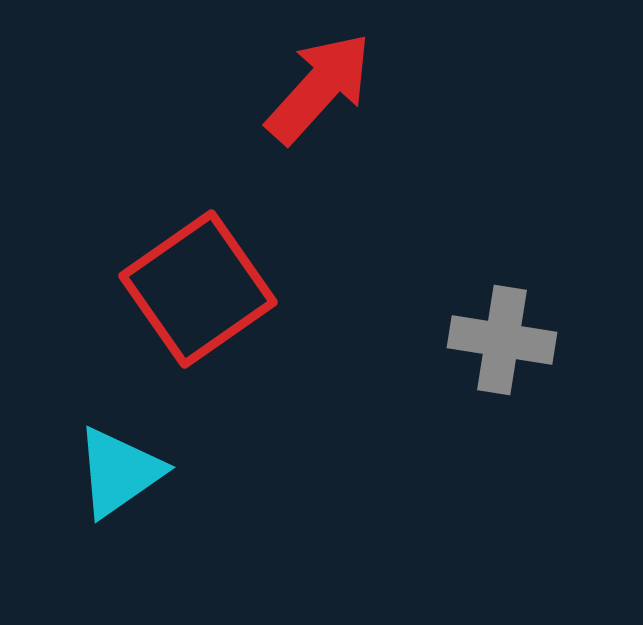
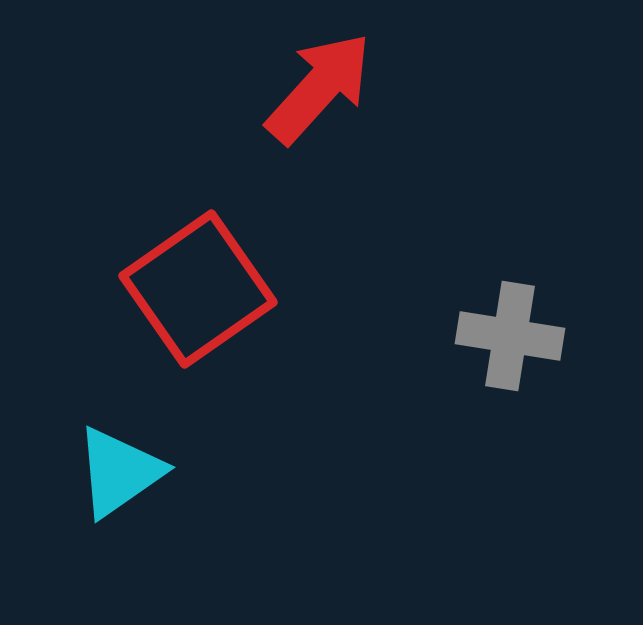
gray cross: moved 8 px right, 4 px up
